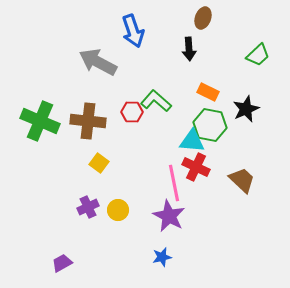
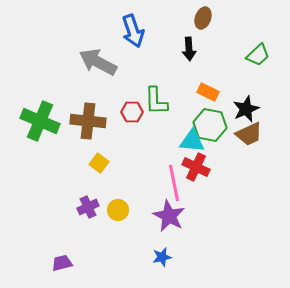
green L-shape: rotated 132 degrees counterclockwise
brown trapezoid: moved 7 px right, 46 px up; rotated 112 degrees clockwise
purple trapezoid: rotated 15 degrees clockwise
